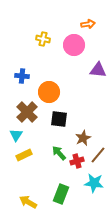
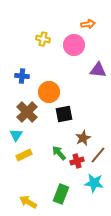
black square: moved 5 px right, 5 px up; rotated 18 degrees counterclockwise
